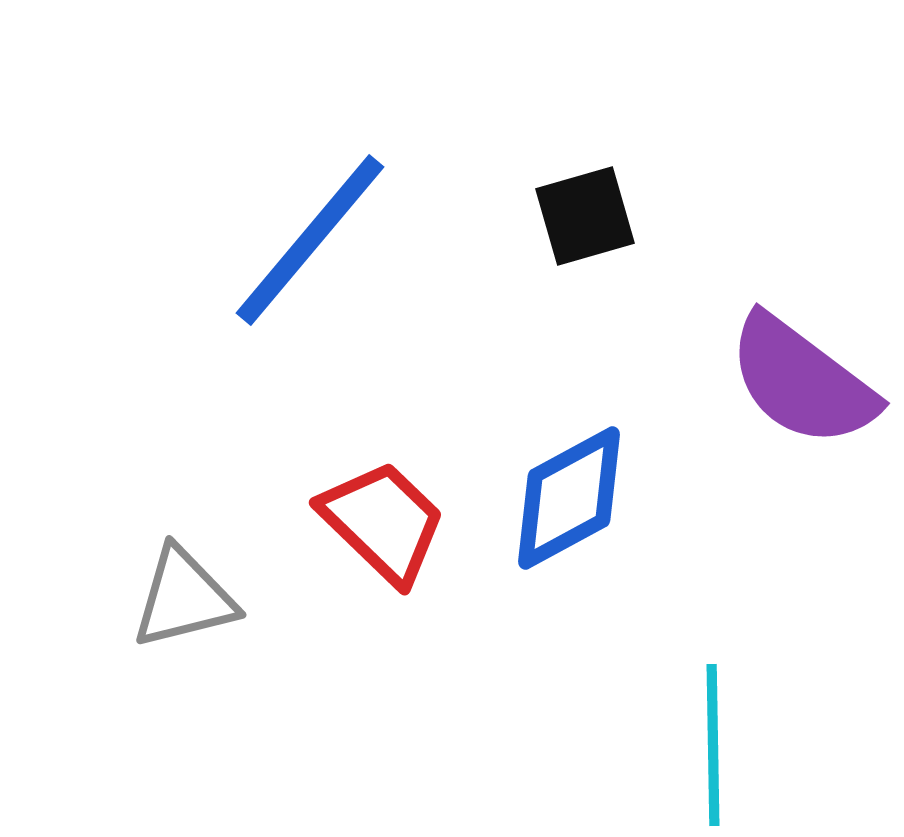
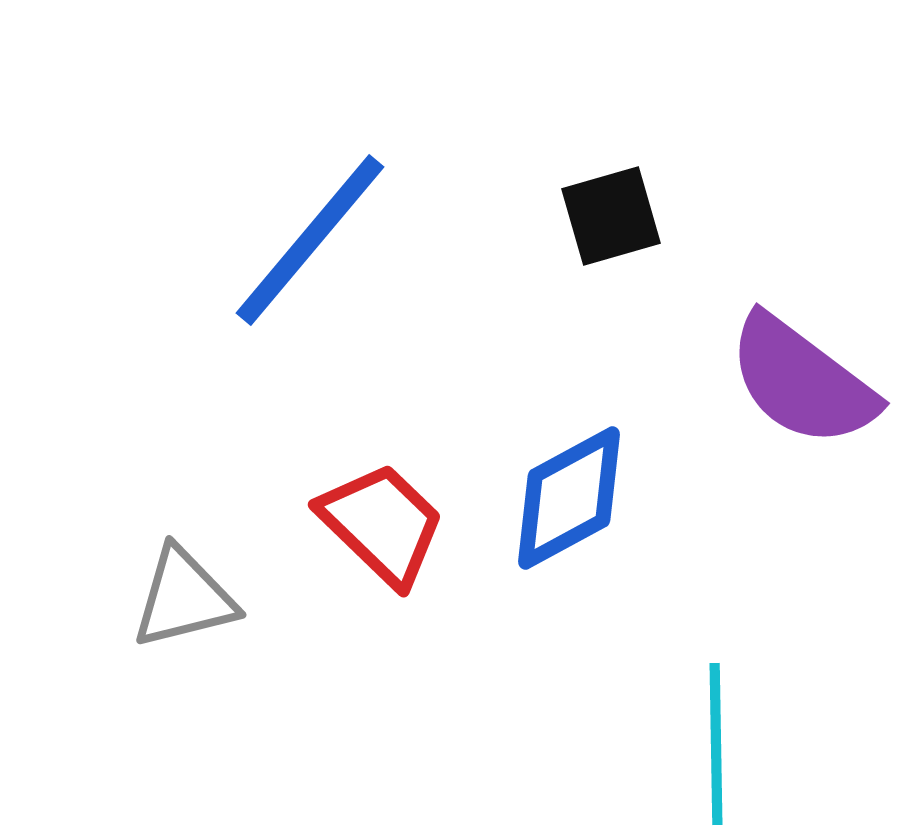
black square: moved 26 px right
red trapezoid: moved 1 px left, 2 px down
cyan line: moved 3 px right, 1 px up
